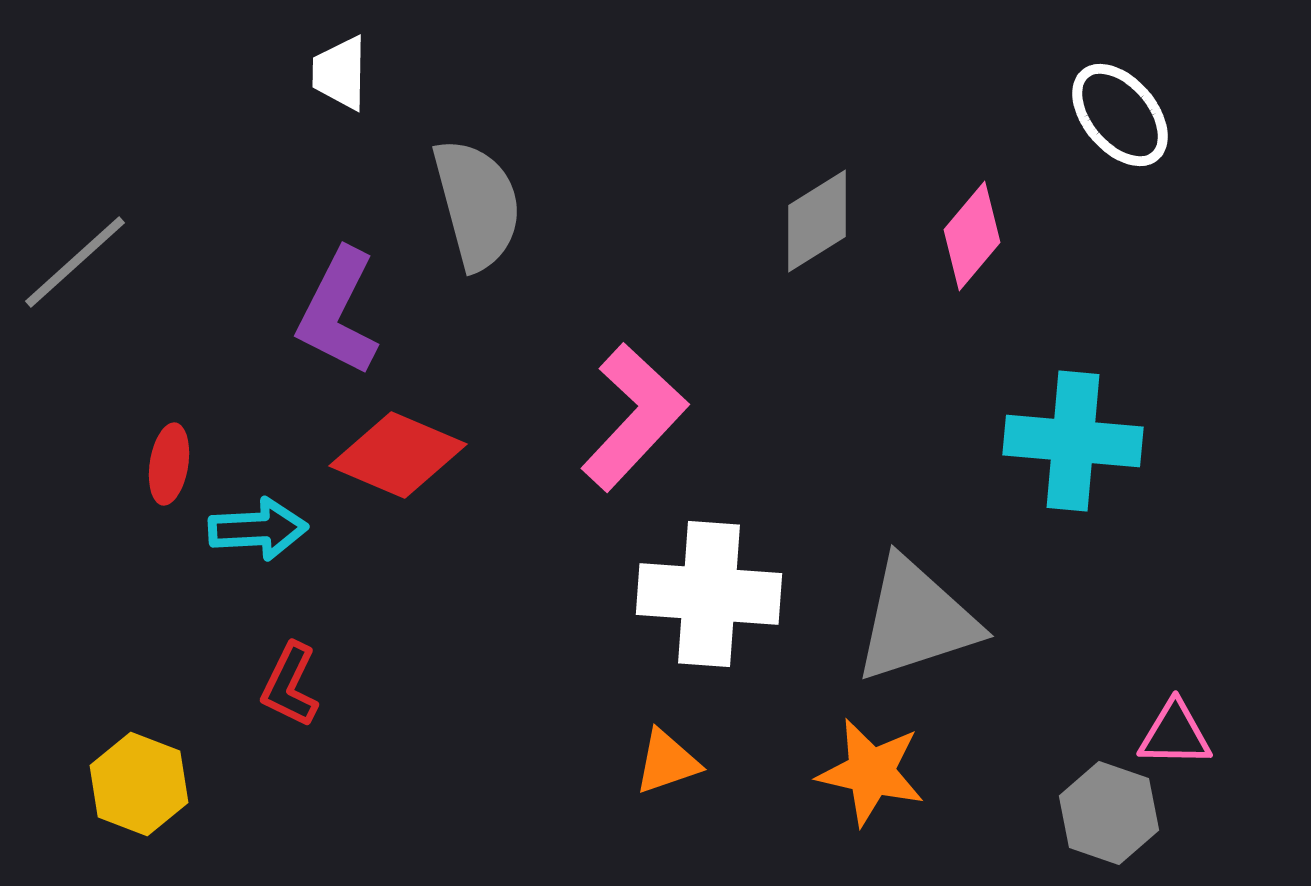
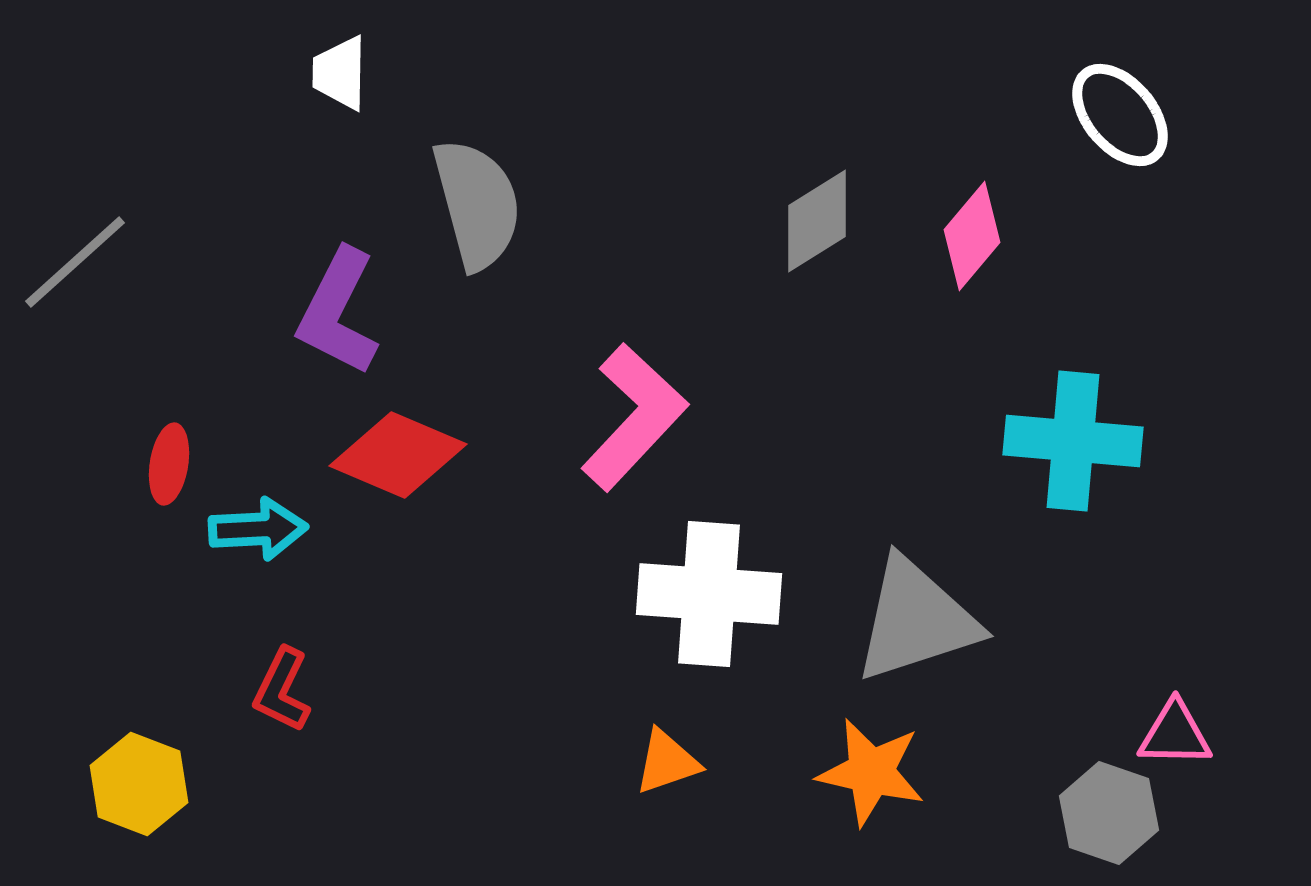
red L-shape: moved 8 px left, 5 px down
